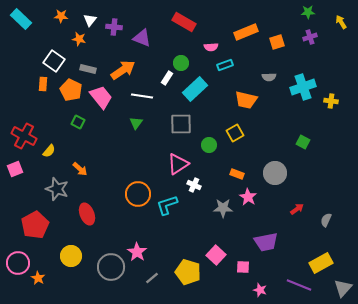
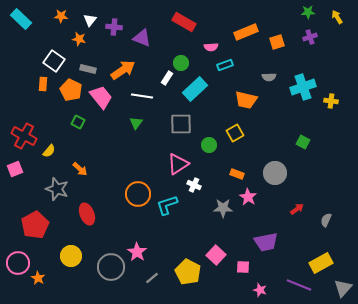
yellow arrow at (341, 22): moved 4 px left, 5 px up
yellow pentagon at (188, 272): rotated 10 degrees clockwise
